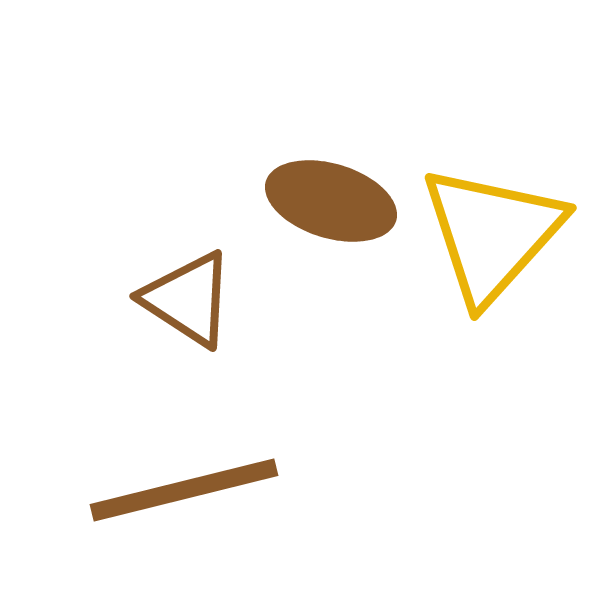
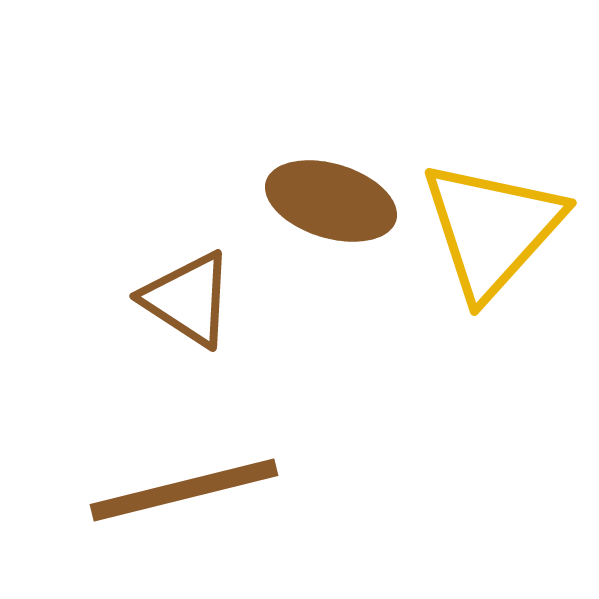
yellow triangle: moved 5 px up
